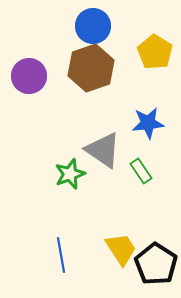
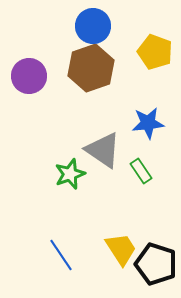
yellow pentagon: rotated 12 degrees counterclockwise
blue line: rotated 24 degrees counterclockwise
black pentagon: rotated 15 degrees counterclockwise
